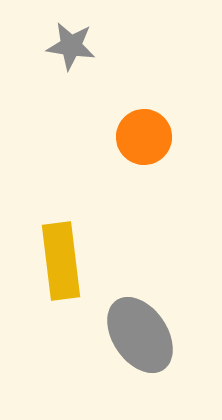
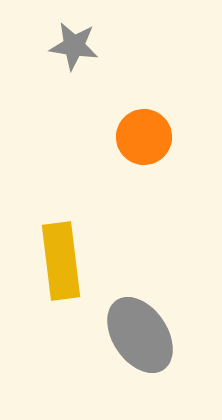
gray star: moved 3 px right
